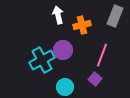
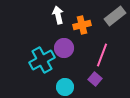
gray rectangle: rotated 30 degrees clockwise
purple circle: moved 1 px right, 2 px up
